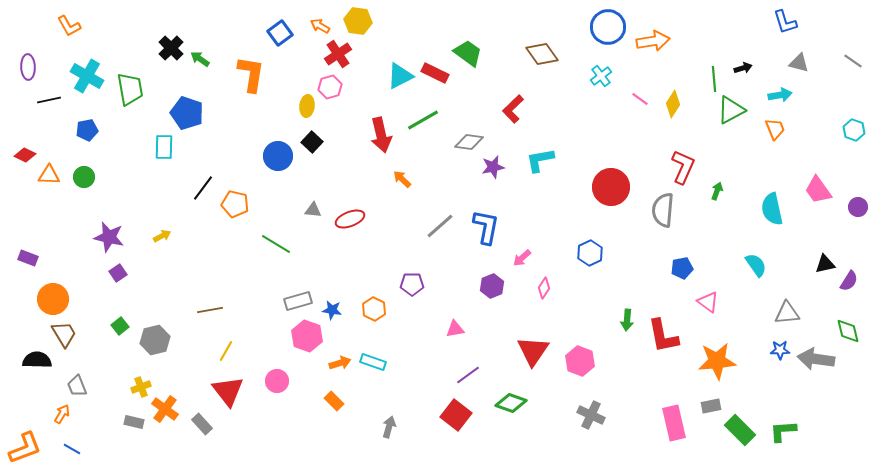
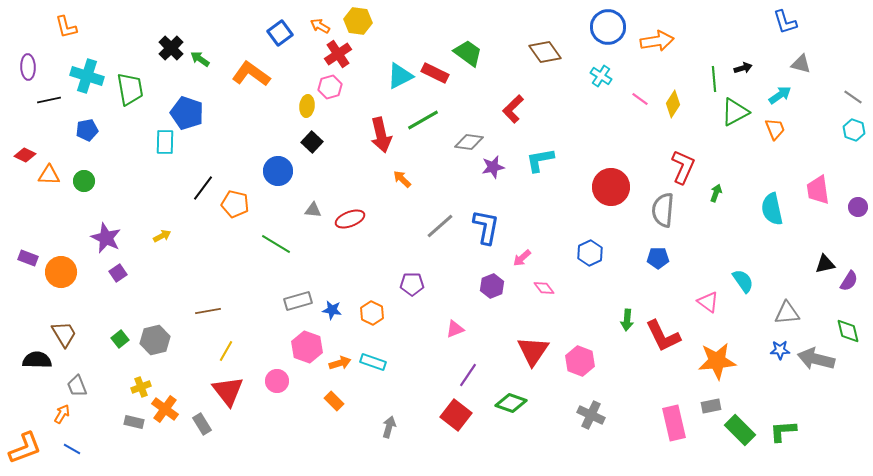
orange L-shape at (69, 26): moved 3 px left, 1 px down; rotated 15 degrees clockwise
orange arrow at (653, 41): moved 4 px right
brown diamond at (542, 54): moved 3 px right, 2 px up
gray line at (853, 61): moved 36 px down
gray triangle at (799, 63): moved 2 px right, 1 px down
orange L-shape at (251, 74): rotated 63 degrees counterclockwise
cyan cross at (87, 76): rotated 12 degrees counterclockwise
cyan cross at (601, 76): rotated 20 degrees counterclockwise
cyan arrow at (780, 95): rotated 25 degrees counterclockwise
green triangle at (731, 110): moved 4 px right, 2 px down
cyan rectangle at (164, 147): moved 1 px right, 5 px up
blue circle at (278, 156): moved 15 px down
green circle at (84, 177): moved 4 px down
pink trapezoid at (818, 190): rotated 28 degrees clockwise
green arrow at (717, 191): moved 1 px left, 2 px down
purple star at (109, 237): moved 3 px left, 1 px down; rotated 12 degrees clockwise
cyan semicircle at (756, 265): moved 13 px left, 16 px down
blue pentagon at (682, 268): moved 24 px left, 10 px up; rotated 10 degrees clockwise
pink diamond at (544, 288): rotated 70 degrees counterclockwise
orange circle at (53, 299): moved 8 px right, 27 px up
orange hexagon at (374, 309): moved 2 px left, 4 px down
brown line at (210, 310): moved 2 px left, 1 px down
green square at (120, 326): moved 13 px down
pink triangle at (455, 329): rotated 12 degrees counterclockwise
pink hexagon at (307, 336): moved 11 px down
red L-shape at (663, 336): rotated 15 degrees counterclockwise
gray arrow at (816, 359): rotated 6 degrees clockwise
purple line at (468, 375): rotated 20 degrees counterclockwise
gray rectangle at (202, 424): rotated 10 degrees clockwise
